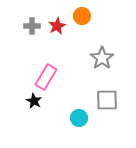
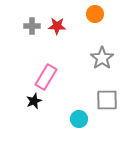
orange circle: moved 13 px right, 2 px up
red star: rotated 30 degrees clockwise
black star: rotated 21 degrees clockwise
cyan circle: moved 1 px down
